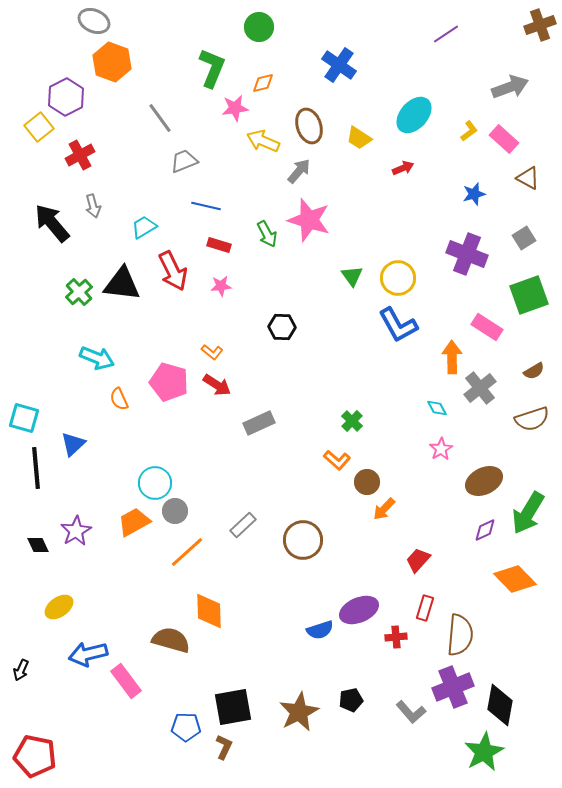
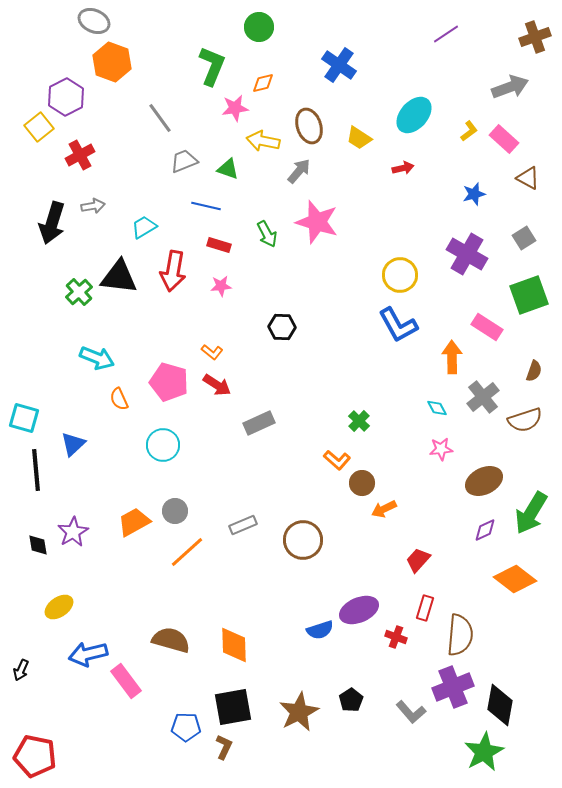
brown cross at (540, 25): moved 5 px left, 12 px down
green L-shape at (212, 68): moved 2 px up
yellow arrow at (263, 141): rotated 12 degrees counterclockwise
red arrow at (403, 168): rotated 10 degrees clockwise
gray arrow at (93, 206): rotated 85 degrees counterclockwise
pink star at (309, 220): moved 8 px right, 2 px down
black arrow at (52, 223): rotated 123 degrees counterclockwise
purple cross at (467, 254): rotated 9 degrees clockwise
red arrow at (173, 271): rotated 36 degrees clockwise
green triangle at (352, 276): moved 124 px left, 107 px up; rotated 35 degrees counterclockwise
yellow circle at (398, 278): moved 2 px right, 3 px up
black triangle at (122, 284): moved 3 px left, 7 px up
brown semicircle at (534, 371): rotated 40 degrees counterclockwise
gray cross at (480, 388): moved 3 px right, 9 px down
brown semicircle at (532, 419): moved 7 px left, 1 px down
green cross at (352, 421): moved 7 px right
pink star at (441, 449): rotated 25 degrees clockwise
black line at (36, 468): moved 2 px down
brown circle at (367, 482): moved 5 px left, 1 px down
cyan circle at (155, 483): moved 8 px right, 38 px up
orange arrow at (384, 509): rotated 20 degrees clockwise
green arrow at (528, 513): moved 3 px right
gray rectangle at (243, 525): rotated 20 degrees clockwise
purple star at (76, 531): moved 3 px left, 1 px down
black diamond at (38, 545): rotated 15 degrees clockwise
orange diamond at (515, 579): rotated 9 degrees counterclockwise
orange diamond at (209, 611): moved 25 px right, 34 px down
red cross at (396, 637): rotated 25 degrees clockwise
black pentagon at (351, 700): rotated 20 degrees counterclockwise
